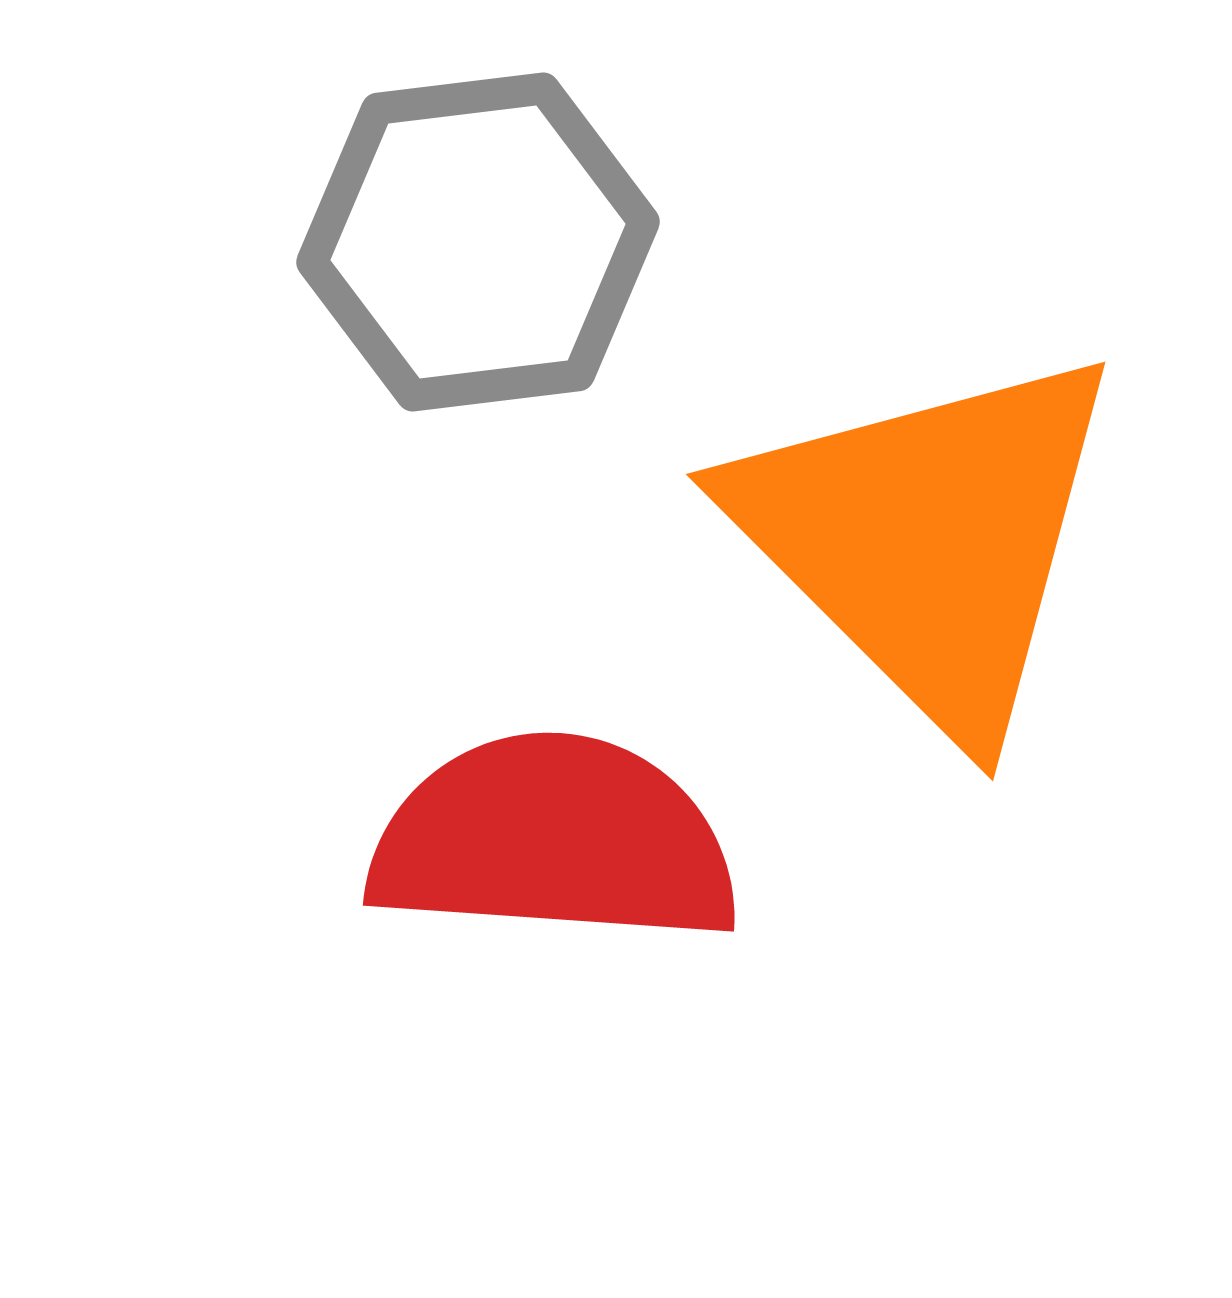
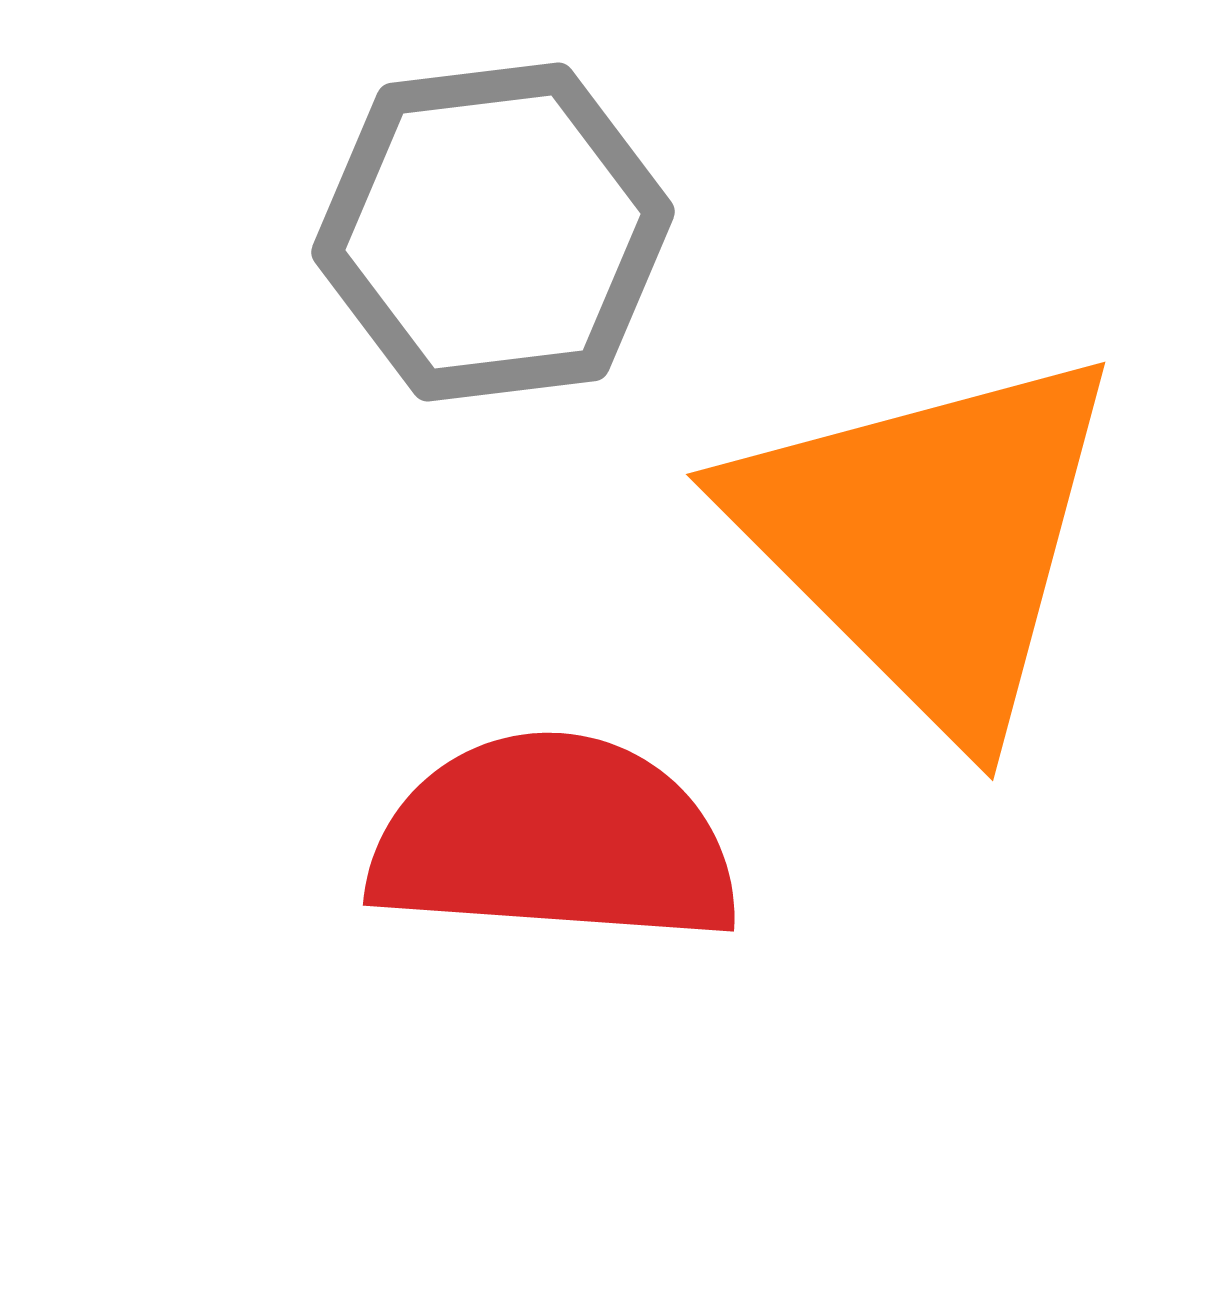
gray hexagon: moved 15 px right, 10 px up
